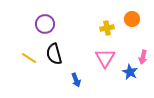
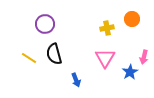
pink arrow: moved 1 px right
blue star: rotated 14 degrees clockwise
